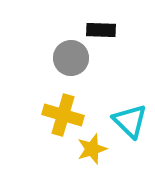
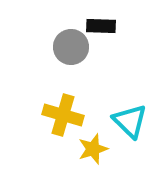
black rectangle: moved 4 px up
gray circle: moved 11 px up
yellow star: moved 1 px right
